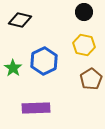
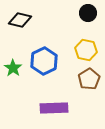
black circle: moved 4 px right, 1 px down
yellow hexagon: moved 2 px right, 5 px down
brown pentagon: moved 2 px left
purple rectangle: moved 18 px right
